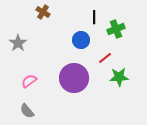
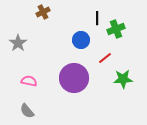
brown cross: rotated 32 degrees clockwise
black line: moved 3 px right, 1 px down
green star: moved 4 px right, 2 px down
pink semicircle: rotated 49 degrees clockwise
